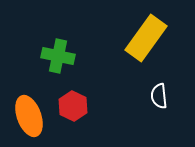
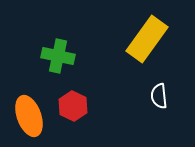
yellow rectangle: moved 1 px right, 1 px down
